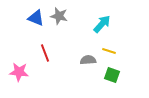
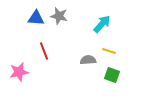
blue triangle: rotated 18 degrees counterclockwise
red line: moved 1 px left, 2 px up
pink star: rotated 18 degrees counterclockwise
